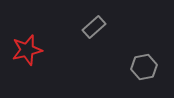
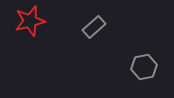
red star: moved 3 px right, 29 px up
